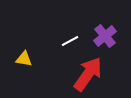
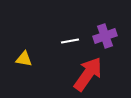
purple cross: rotated 20 degrees clockwise
white line: rotated 18 degrees clockwise
